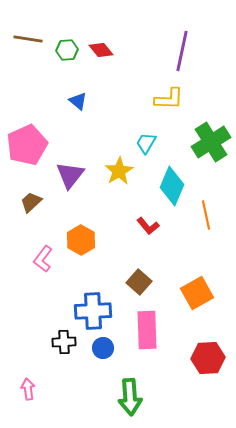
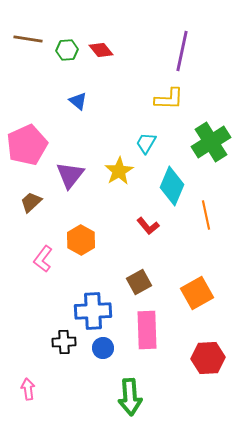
brown square: rotated 20 degrees clockwise
